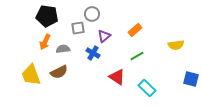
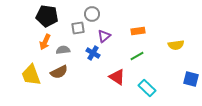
orange rectangle: moved 3 px right, 1 px down; rotated 32 degrees clockwise
gray semicircle: moved 1 px down
